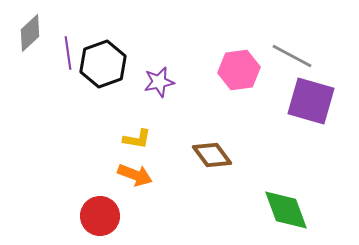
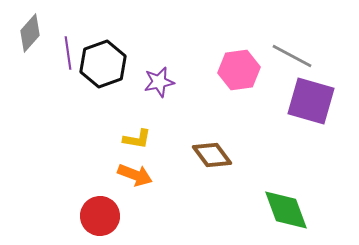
gray diamond: rotated 6 degrees counterclockwise
